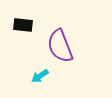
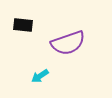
purple semicircle: moved 8 px right, 3 px up; rotated 88 degrees counterclockwise
